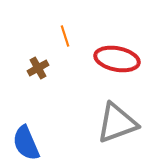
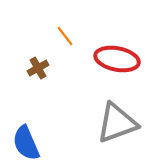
orange line: rotated 20 degrees counterclockwise
